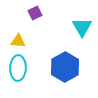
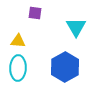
purple square: rotated 32 degrees clockwise
cyan triangle: moved 6 px left
